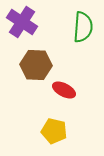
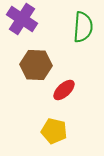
purple cross: moved 3 px up
red ellipse: rotated 70 degrees counterclockwise
